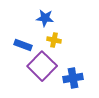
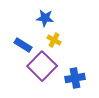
yellow cross: rotated 16 degrees clockwise
blue rectangle: rotated 12 degrees clockwise
blue cross: moved 2 px right
